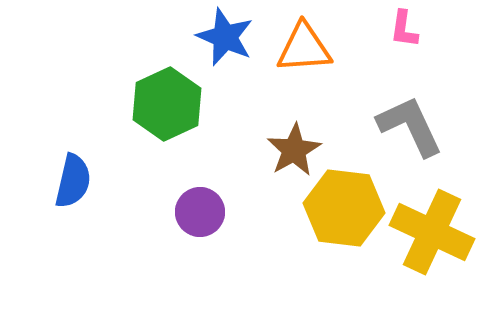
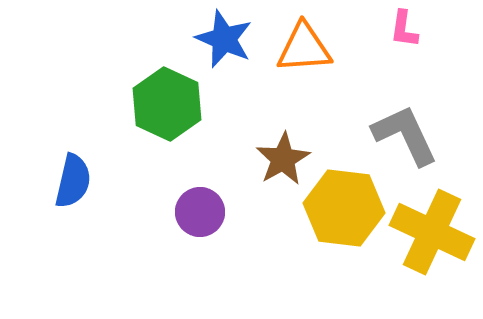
blue star: moved 1 px left, 2 px down
green hexagon: rotated 10 degrees counterclockwise
gray L-shape: moved 5 px left, 9 px down
brown star: moved 11 px left, 9 px down
